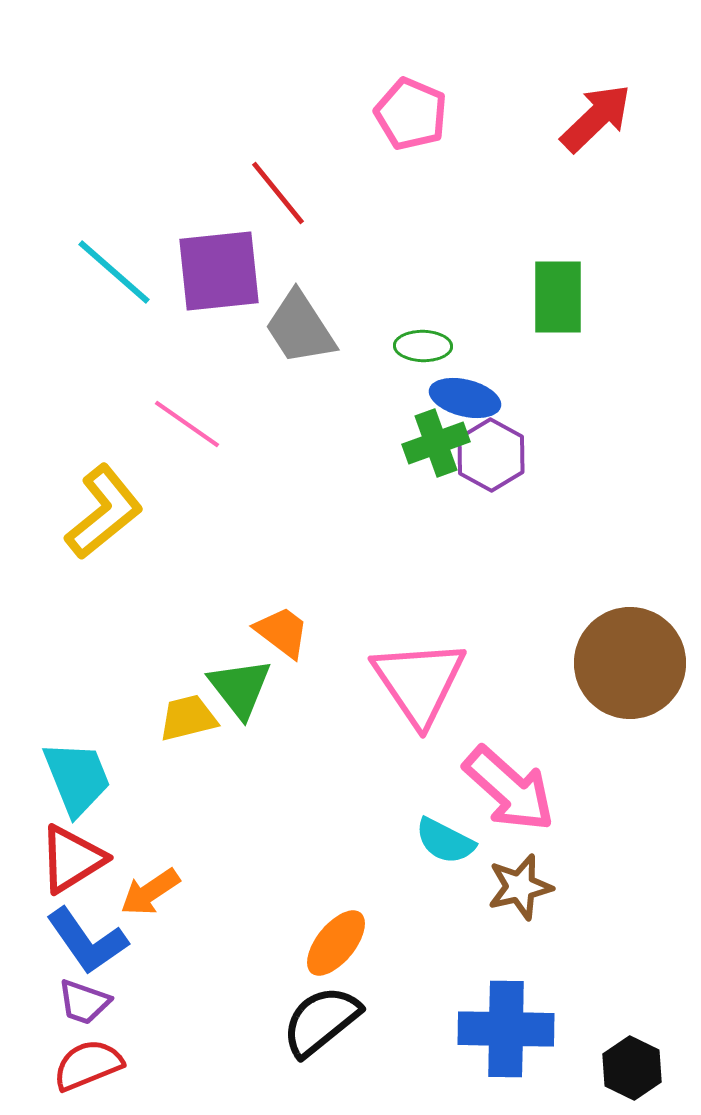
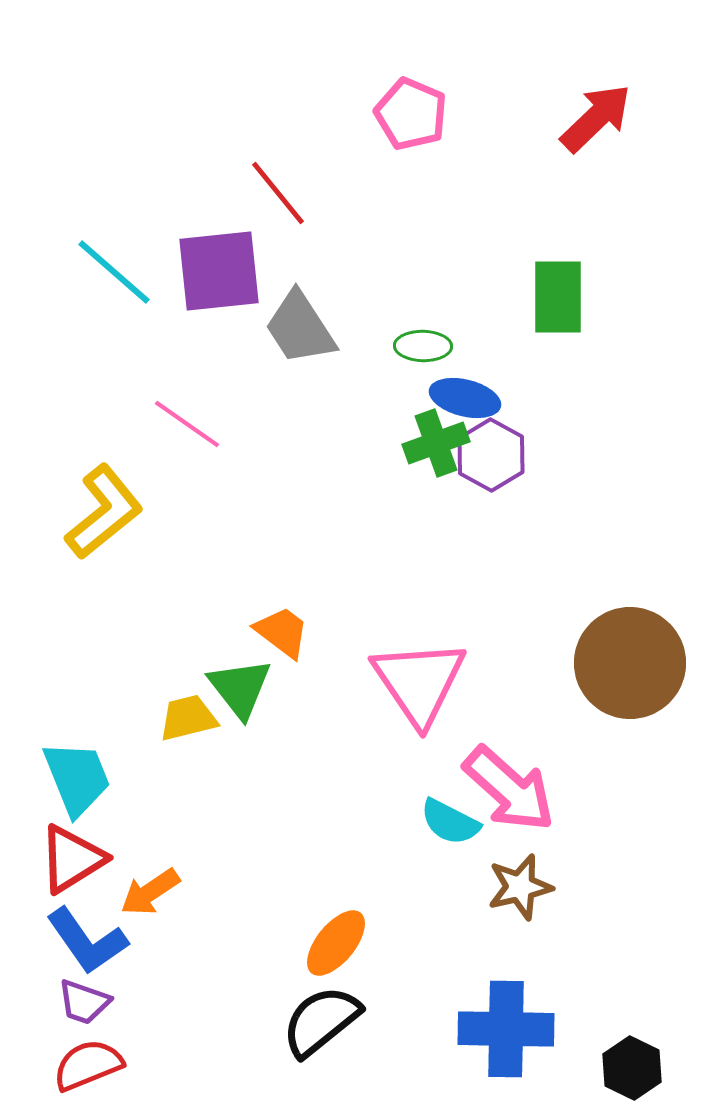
cyan semicircle: moved 5 px right, 19 px up
